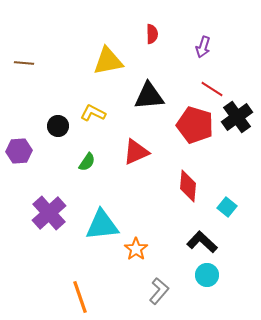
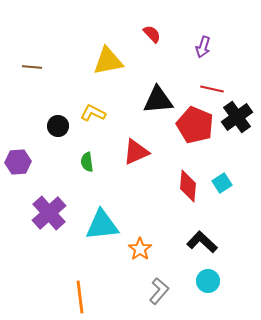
red semicircle: rotated 42 degrees counterclockwise
brown line: moved 8 px right, 4 px down
red line: rotated 20 degrees counterclockwise
black triangle: moved 9 px right, 4 px down
red pentagon: rotated 6 degrees clockwise
purple hexagon: moved 1 px left, 11 px down
green semicircle: rotated 138 degrees clockwise
cyan square: moved 5 px left, 24 px up; rotated 18 degrees clockwise
orange star: moved 4 px right
cyan circle: moved 1 px right, 6 px down
orange line: rotated 12 degrees clockwise
